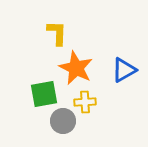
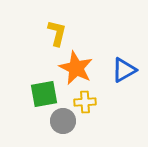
yellow L-shape: rotated 12 degrees clockwise
